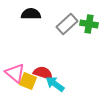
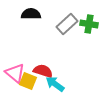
red semicircle: moved 2 px up
